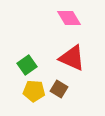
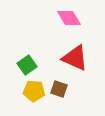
red triangle: moved 3 px right
brown square: rotated 12 degrees counterclockwise
